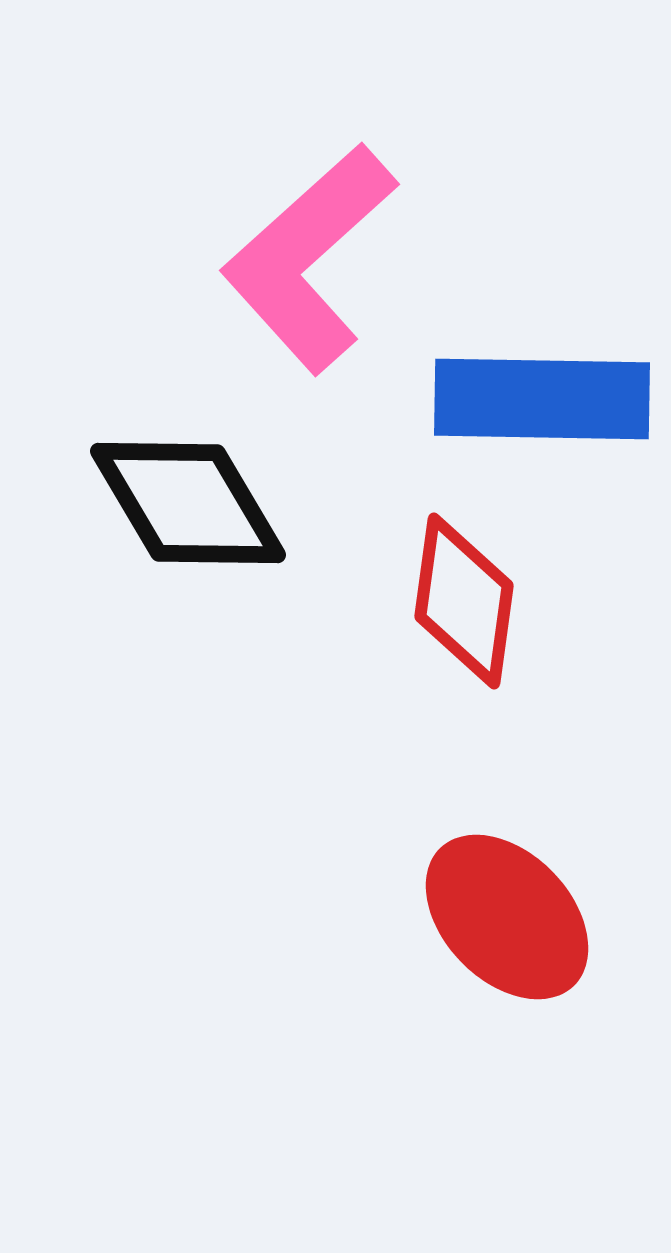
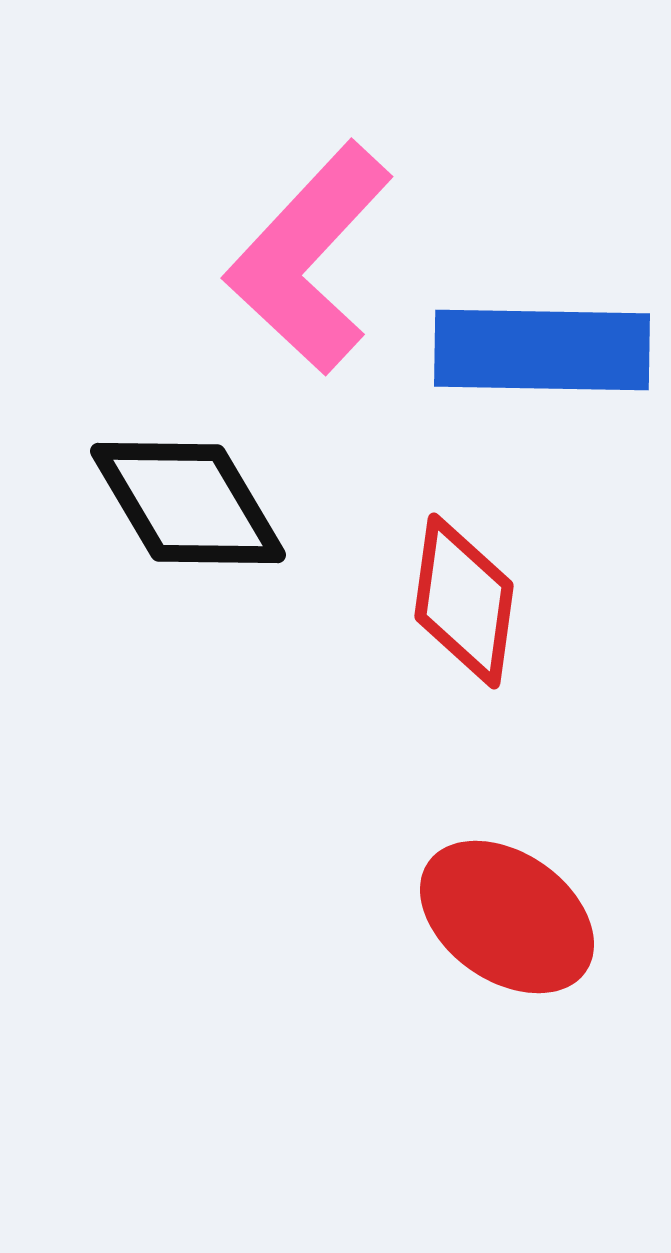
pink L-shape: rotated 5 degrees counterclockwise
blue rectangle: moved 49 px up
red ellipse: rotated 11 degrees counterclockwise
